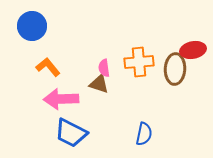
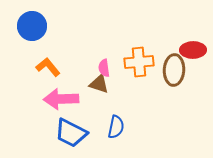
red ellipse: rotated 10 degrees clockwise
brown ellipse: moved 1 px left, 1 px down
blue semicircle: moved 28 px left, 7 px up
